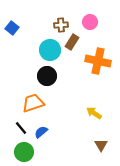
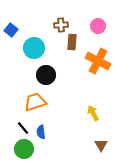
pink circle: moved 8 px right, 4 px down
blue square: moved 1 px left, 2 px down
brown rectangle: rotated 28 degrees counterclockwise
cyan circle: moved 16 px left, 2 px up
orange cross: rotated 15 degrees clockwise
black circle: moved 1 px left, 1 px up
orange trapezoid: moved 2 px right, 1 px up
yellow arrow: moved 1 px left; rotated 28 degrees clockwise
black line: moved 2 px right
blue semicircle: rotated 56 degrees counterclockwise
green circle: moved 3 px up
